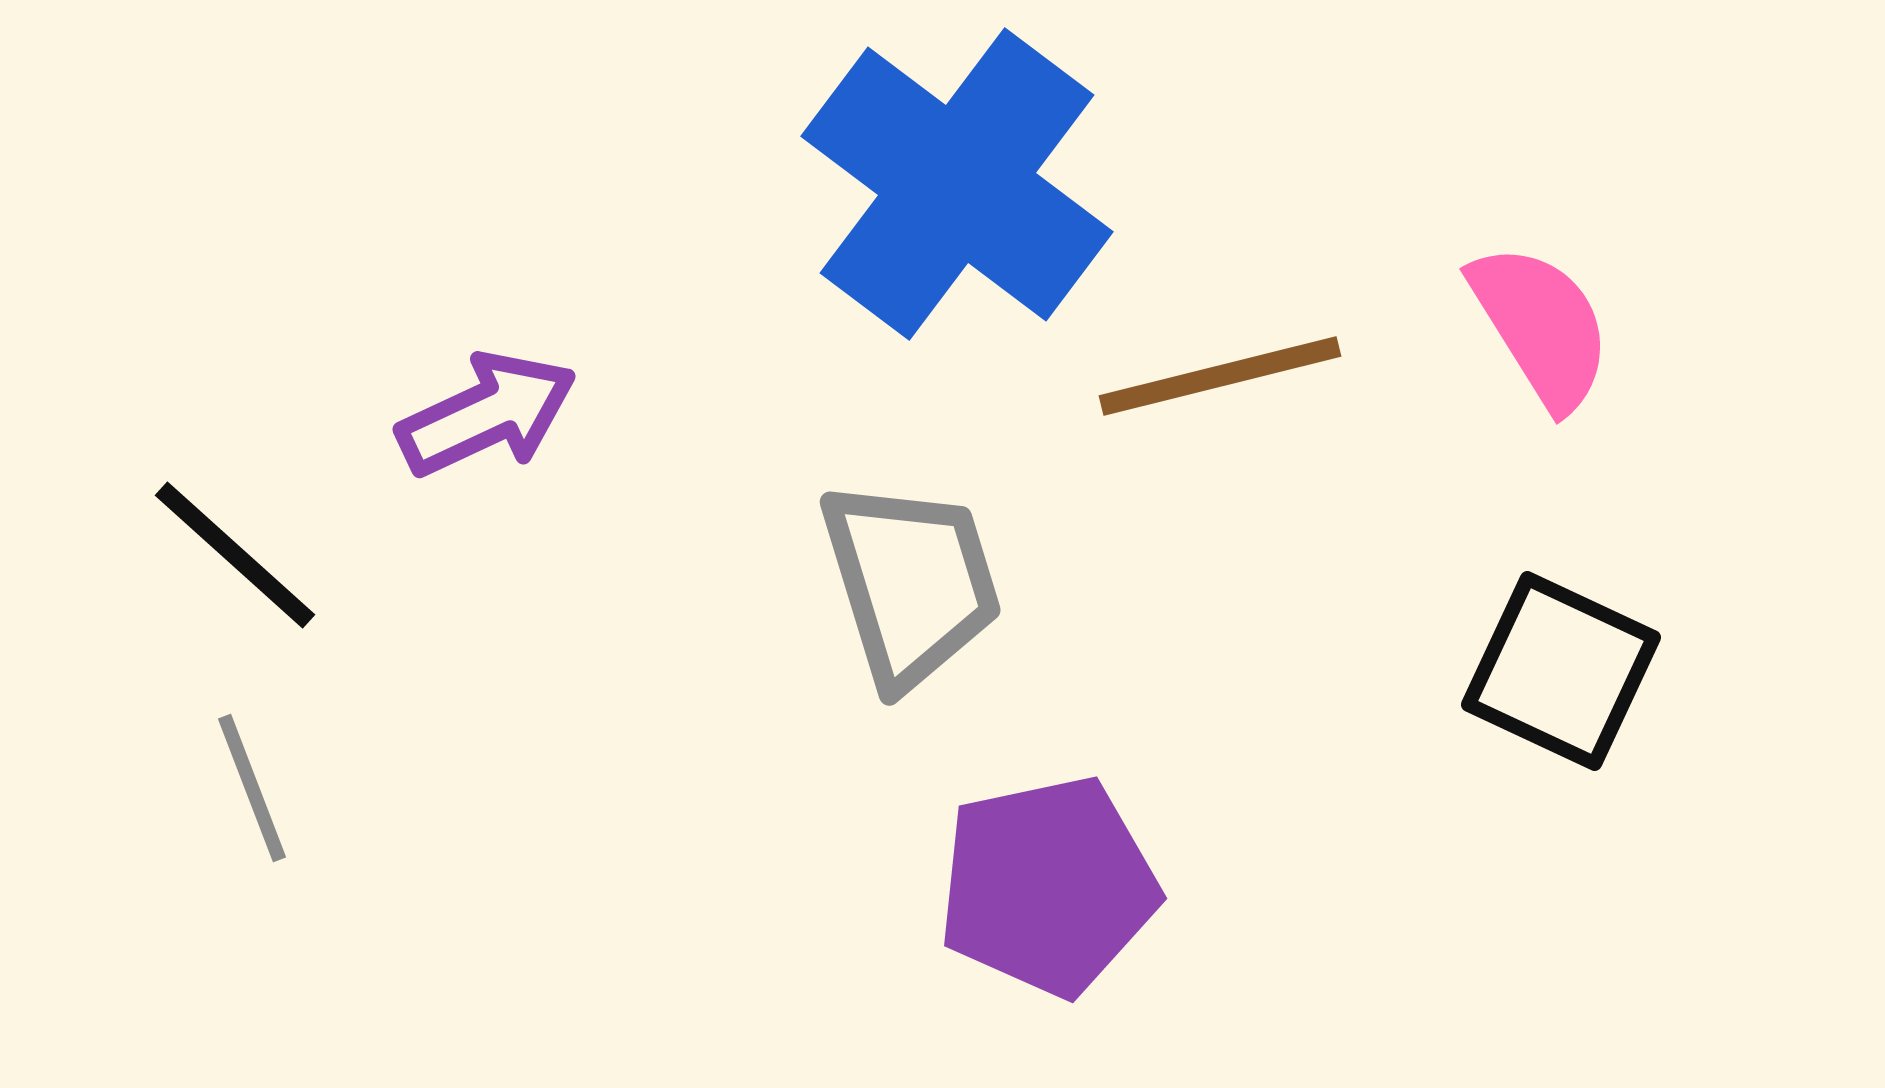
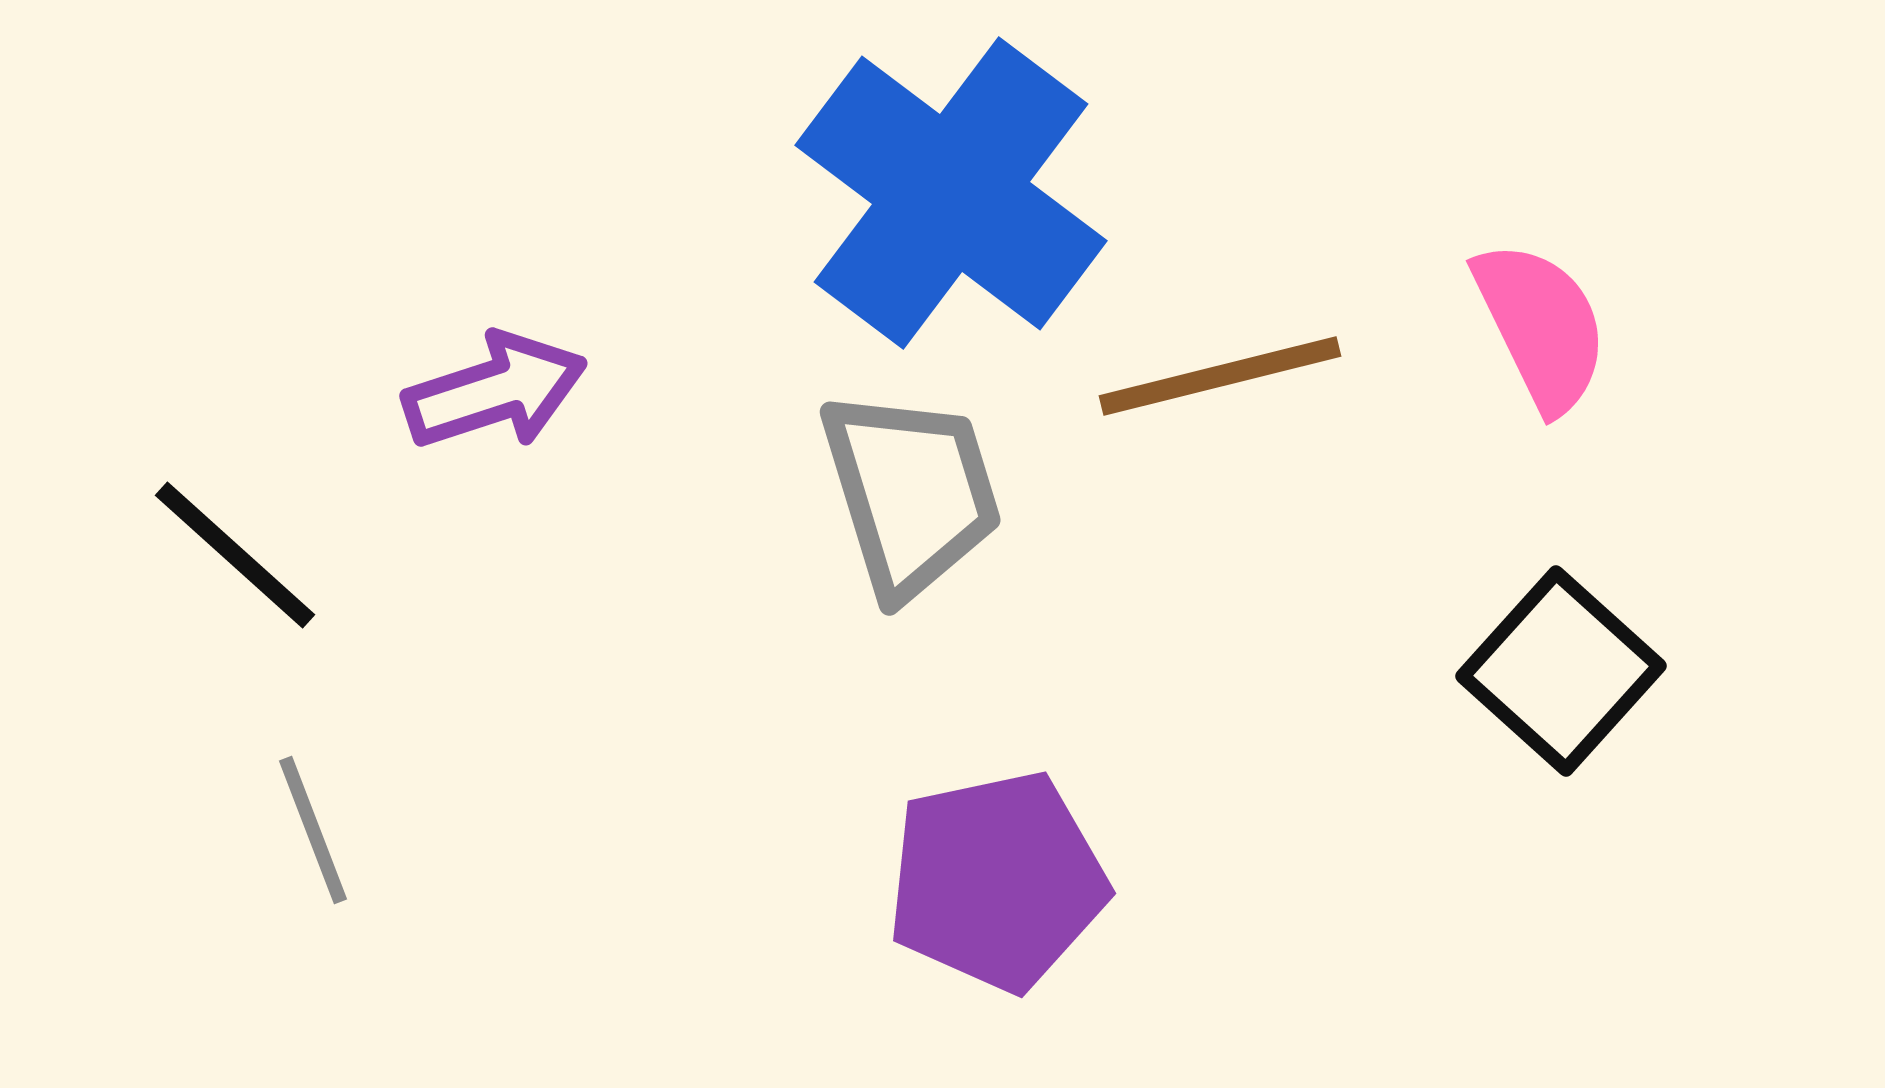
blue cross: moved 6 px left, 9 px down
pink semicircle: rotated 6 degrees clockwise
purple arrow: moved 8 px right, 23 px up; rotated 7 degrees clockwise
gray trapezoid: moved 90 px up
black square: rotated 17 degrees clockwise
gray line: moved 61 px right, 42 px down
purple pentagon: moved 51 px left, 5 px up
